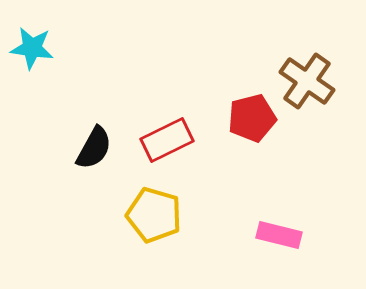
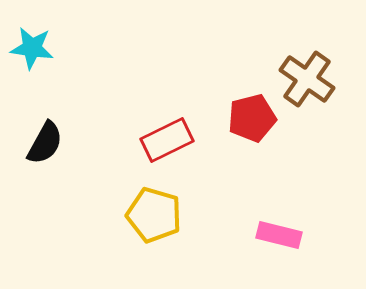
brown cross: moved 2 px up
black semicircle: moved 49 px left, 5 px up
